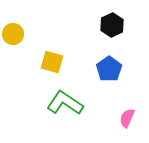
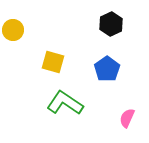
black hexagon: moved 1 px left, 1 px up
yellow circle: moved 4 px up
yellow square: moved 1 px right
blue pentagon: moved 2 px left
